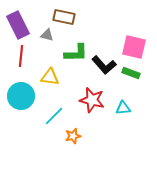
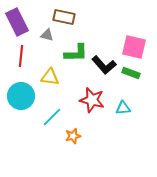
purple rectangle: moved 1 px left, 3 px up
cyan line: moved 2 px left, 1 px down
